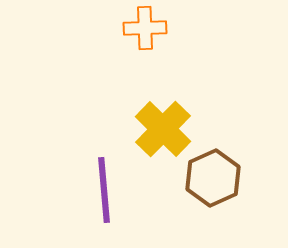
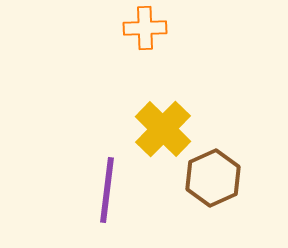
purple line: moved 3 px right; rotated 12 degrees clockwise
